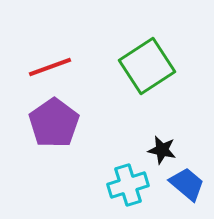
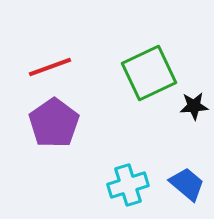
green square: moved 2 px right, 7 px down; rotated 8 degrees clockwise
black star: moved 32 px right, 44 px up; rotated 16 degrees counterclockwise
